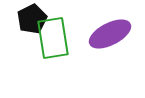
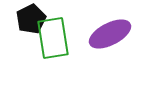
black pentagon: moved 1 px left
